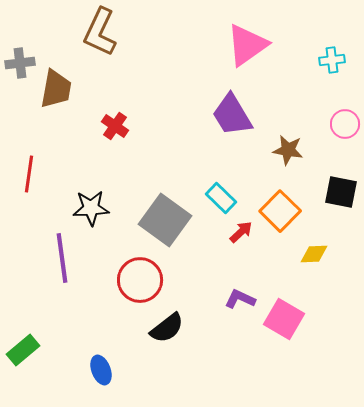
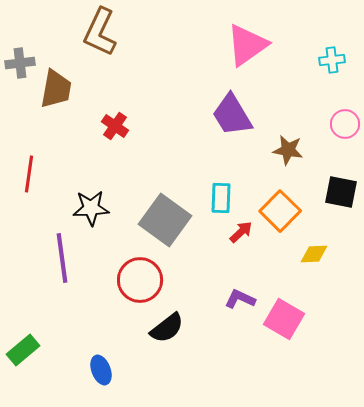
cyan rectangle: rotated 48 degrees clockwise
